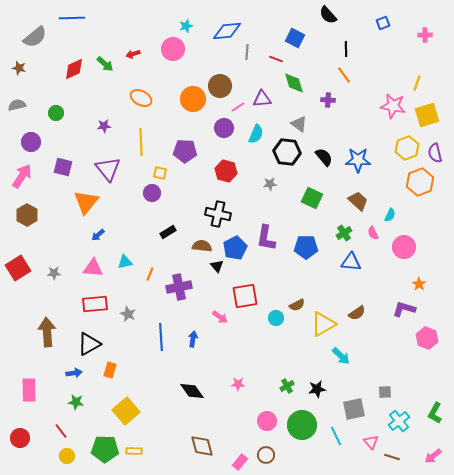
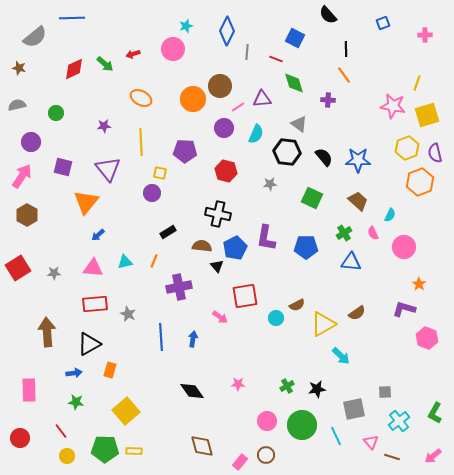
blue diamond at (227, 31): rotated 60 degrees counterclockwise
orange line at (150, 274): moved 4 px right, 13 px up
